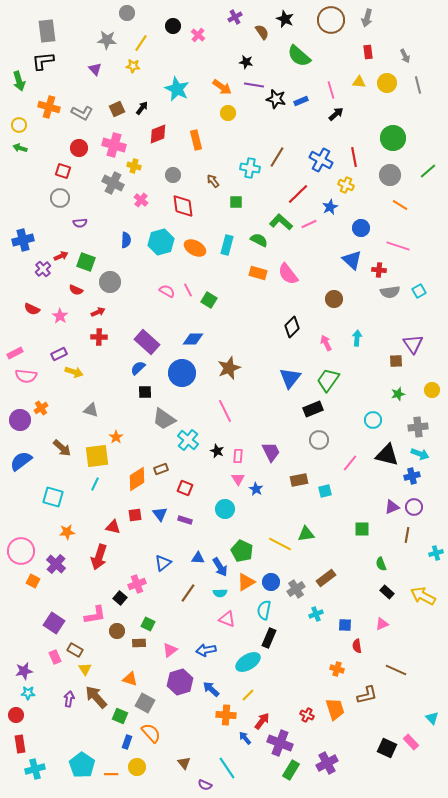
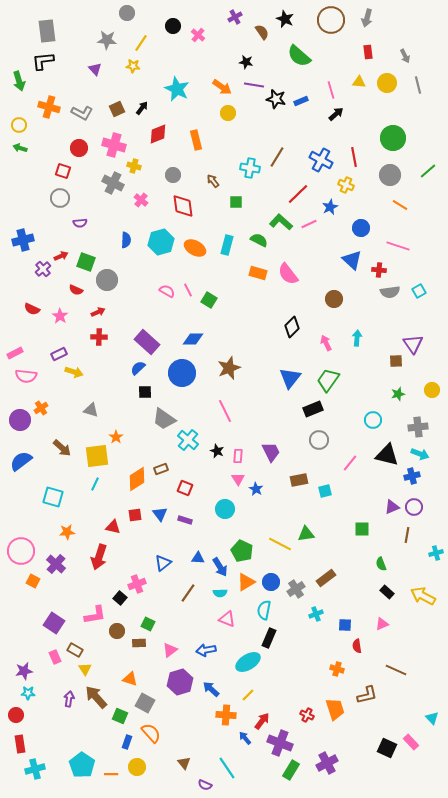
gray circle at (110, 282): moved 3 px left, 2 px up
